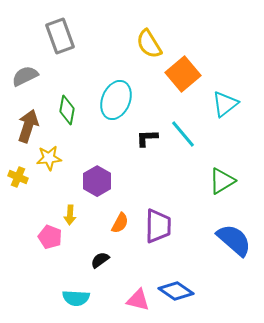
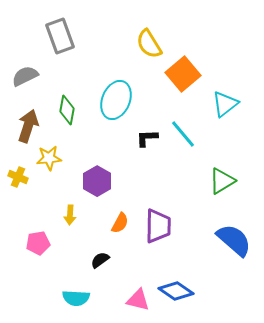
pink pentagon: moved 12 px left, 6 px down; rotated 30 degrees counterclockwise
